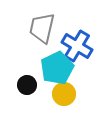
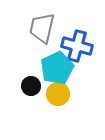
blue cross: rotated 16 degrees counterclockwise
black circle: moved 4 px right, 1 px down
yellow circle: moved 6 px left
